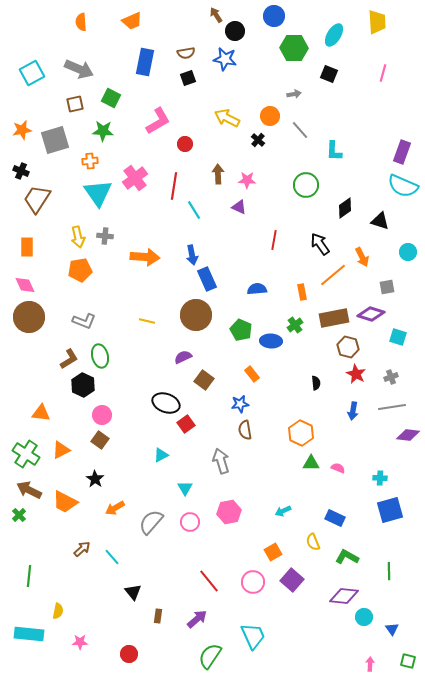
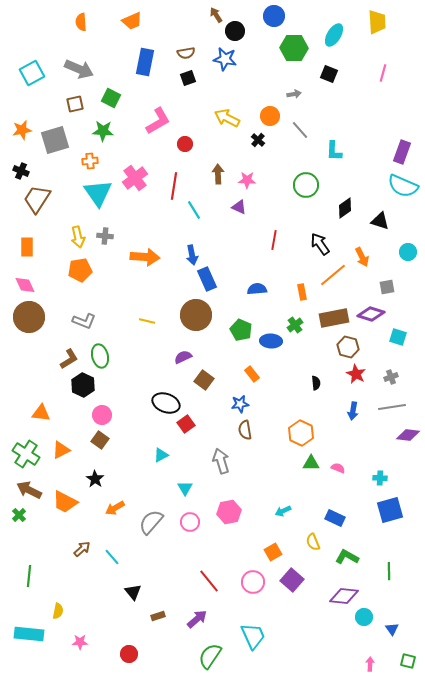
brown rectangle at (158, 616): rotated 64 degrees clockwise
